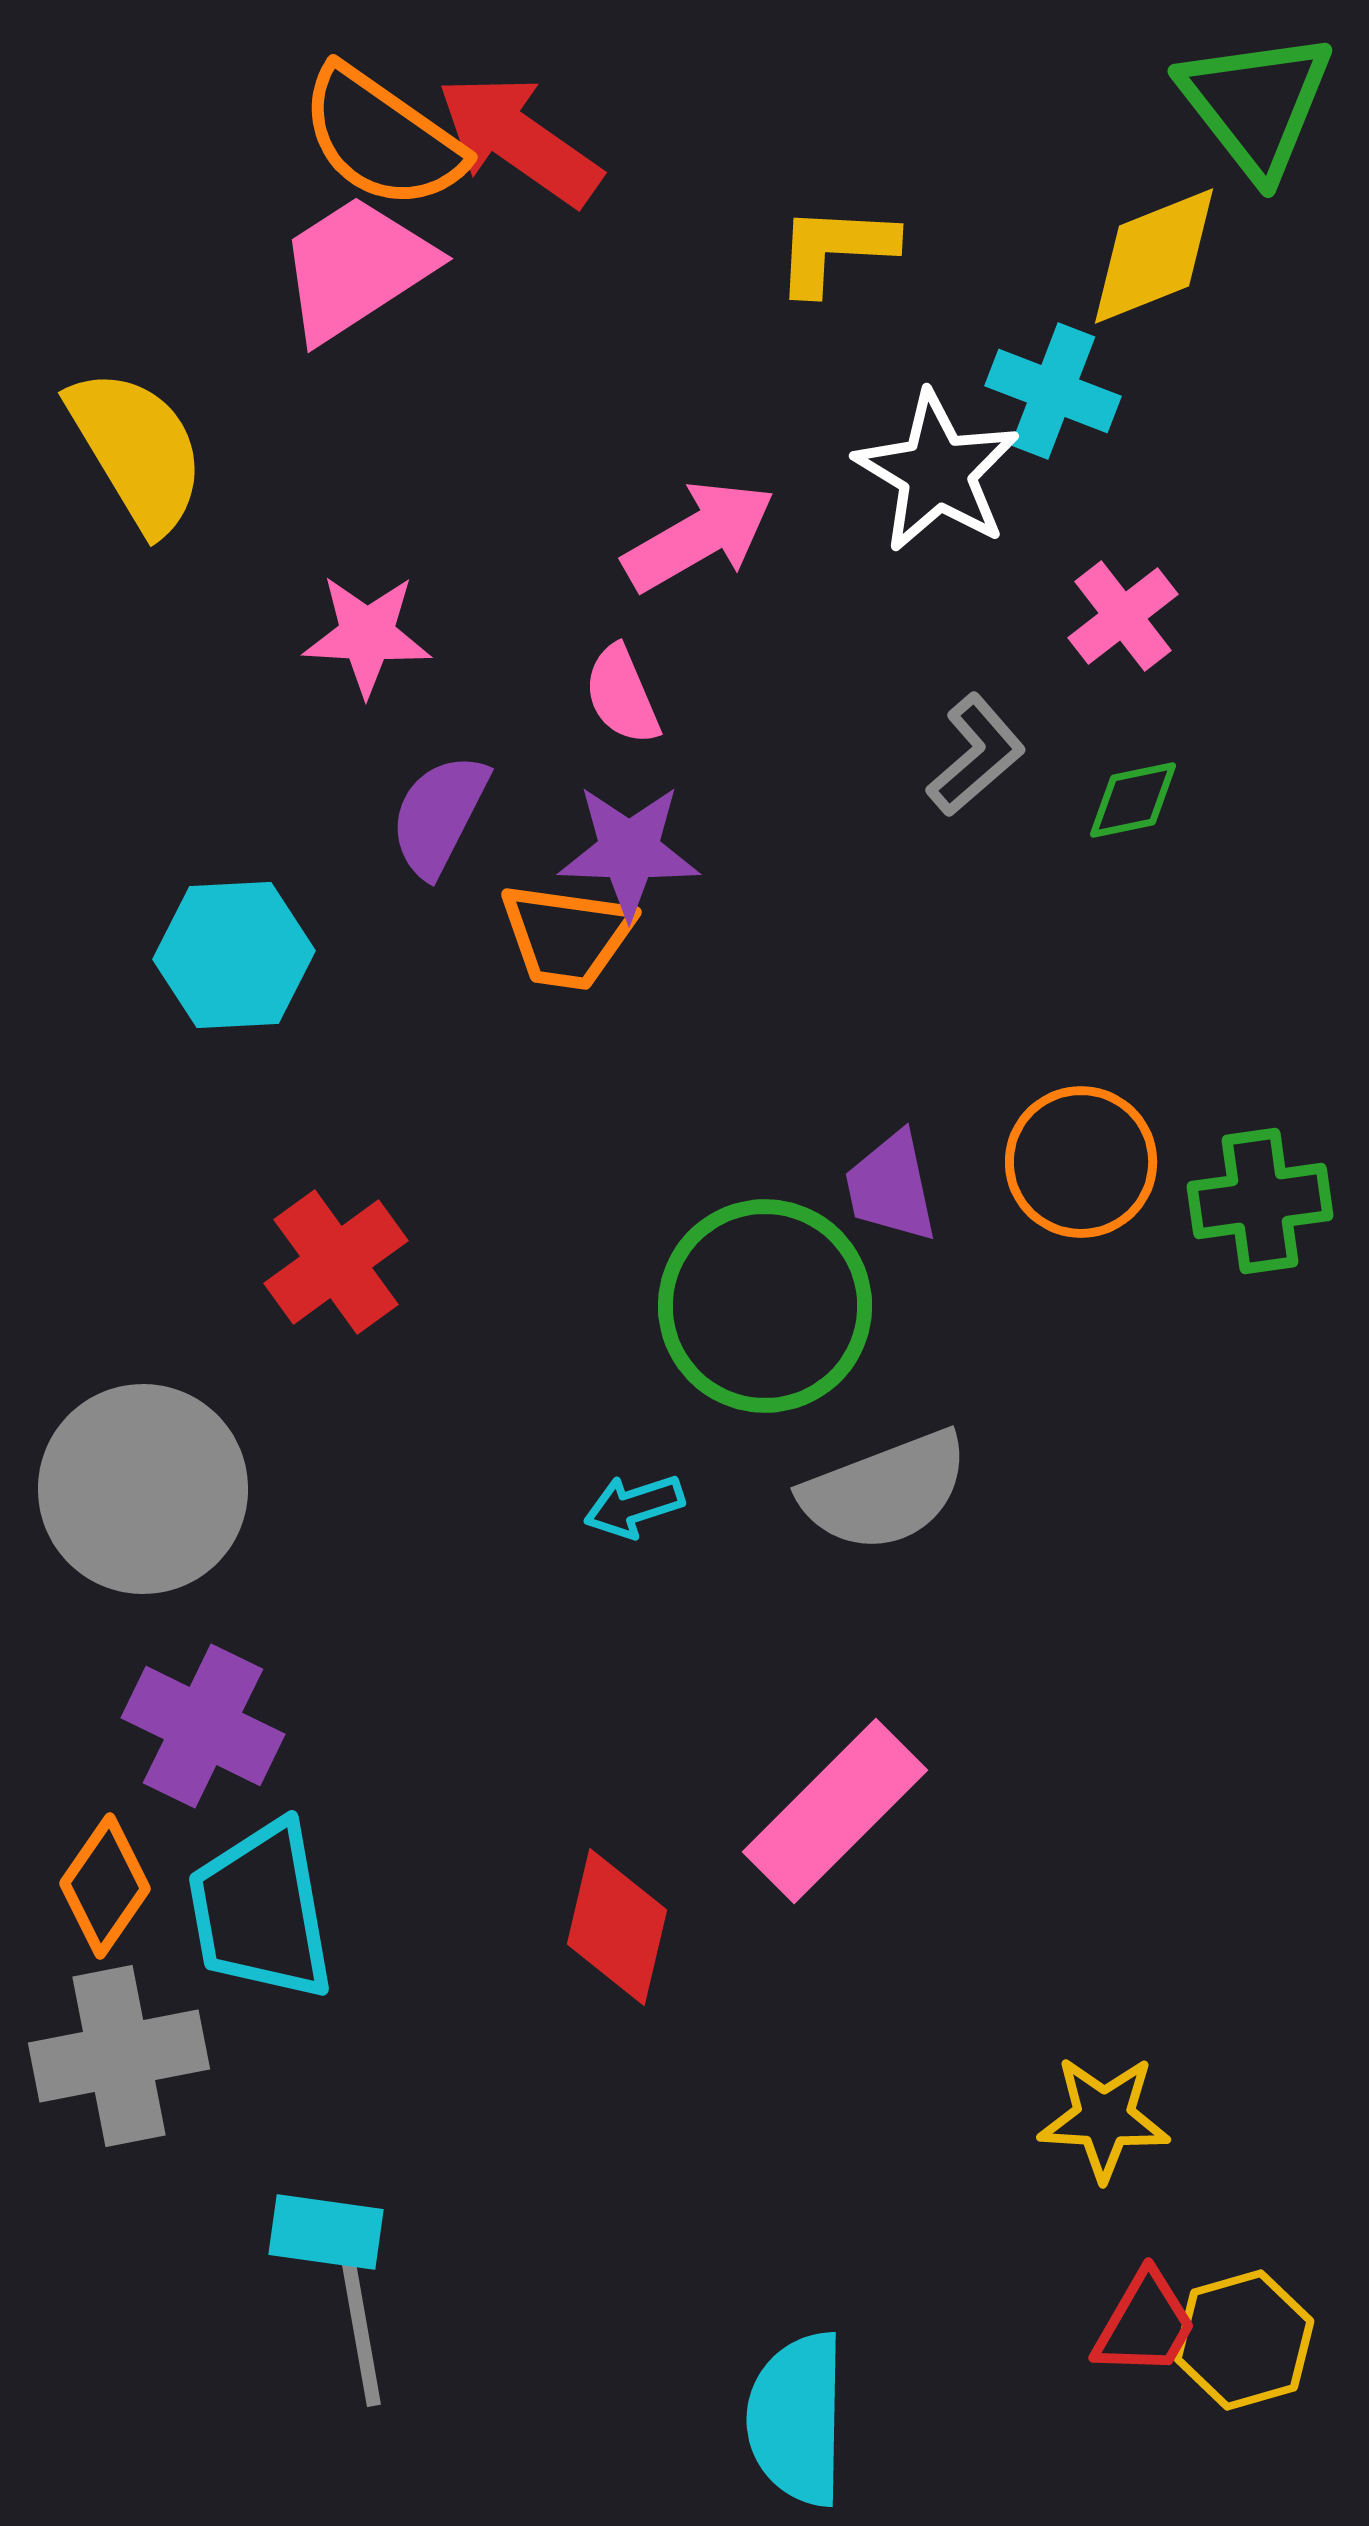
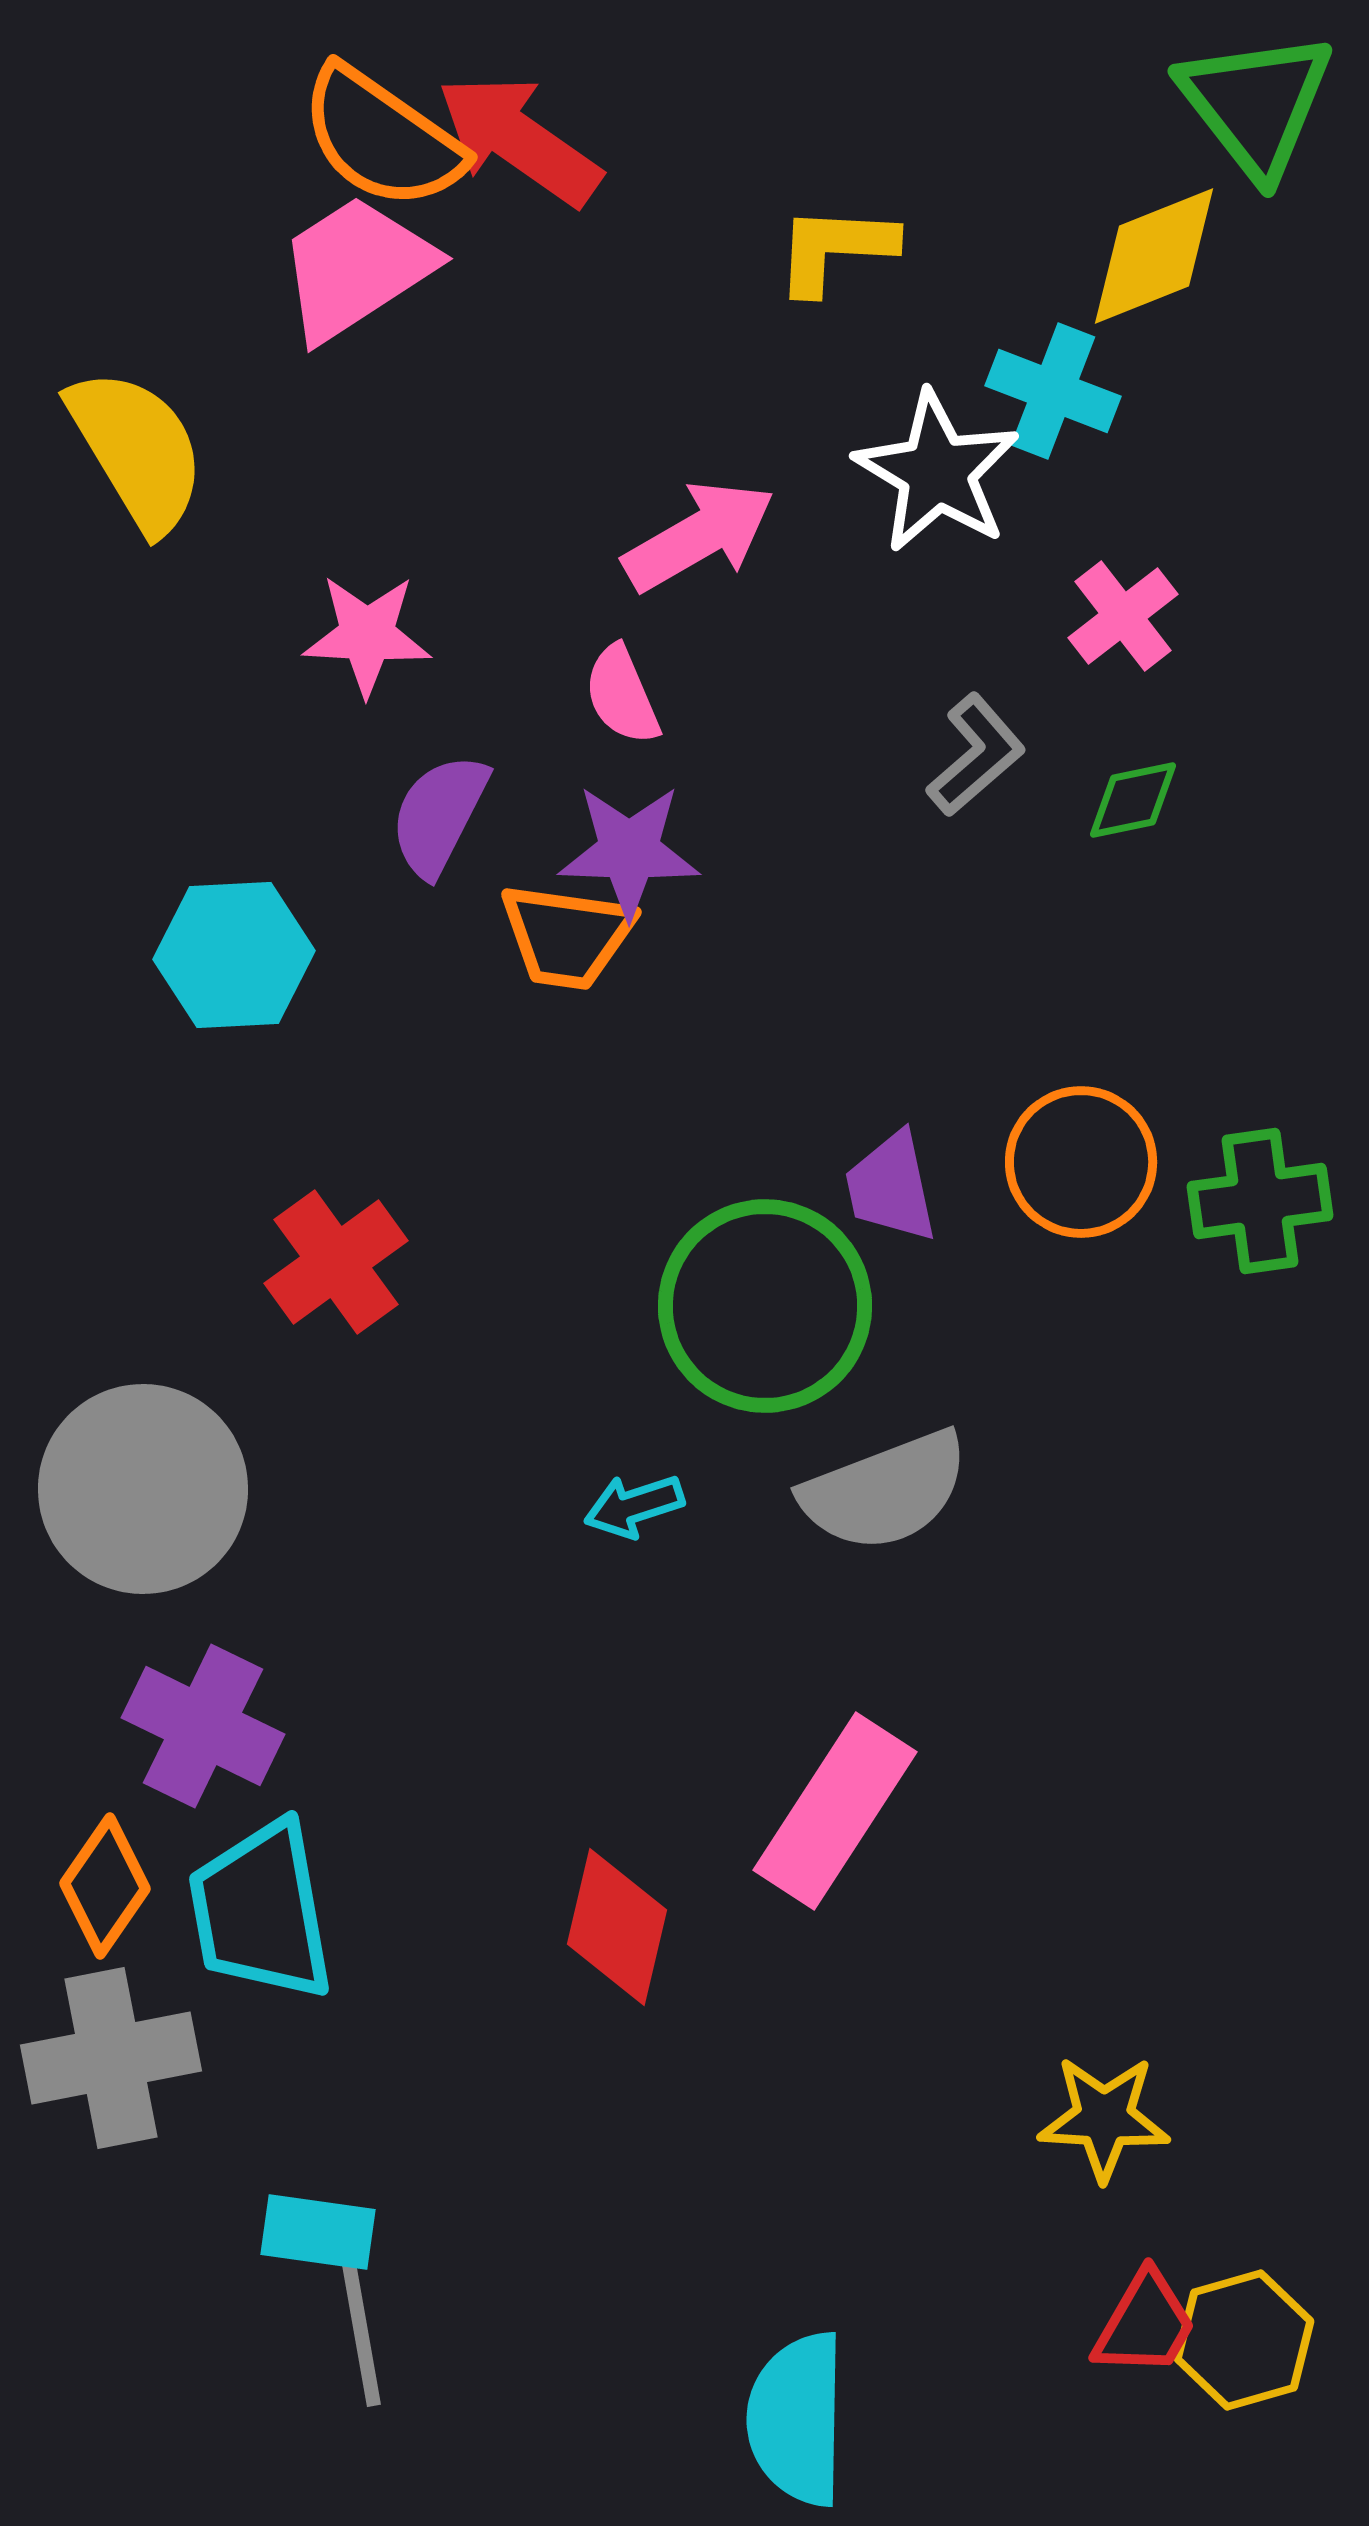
pink rectangle: rotated 12 degrees counterclockwise
gray cross: moved 8 px left, 2 px down
cyan rectangle: moved 8 px left
